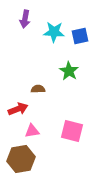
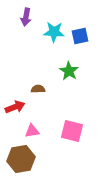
purple arrow: moved 1 px right, 2 px up
red arrow: moved 3 px left, 2 px up
